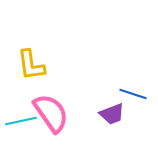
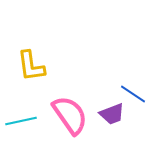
yellow L-shape: moved 1 px down
blue line: rotated 16 degrees clockwise
pink semicircle: moved 19 px right, 2 px down
